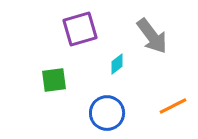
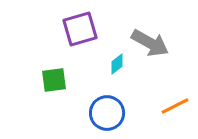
gray arrow: moved 2 px left, 7 px down; rotated 24 degrees counterclockwise
orange line: moved 2 px right
